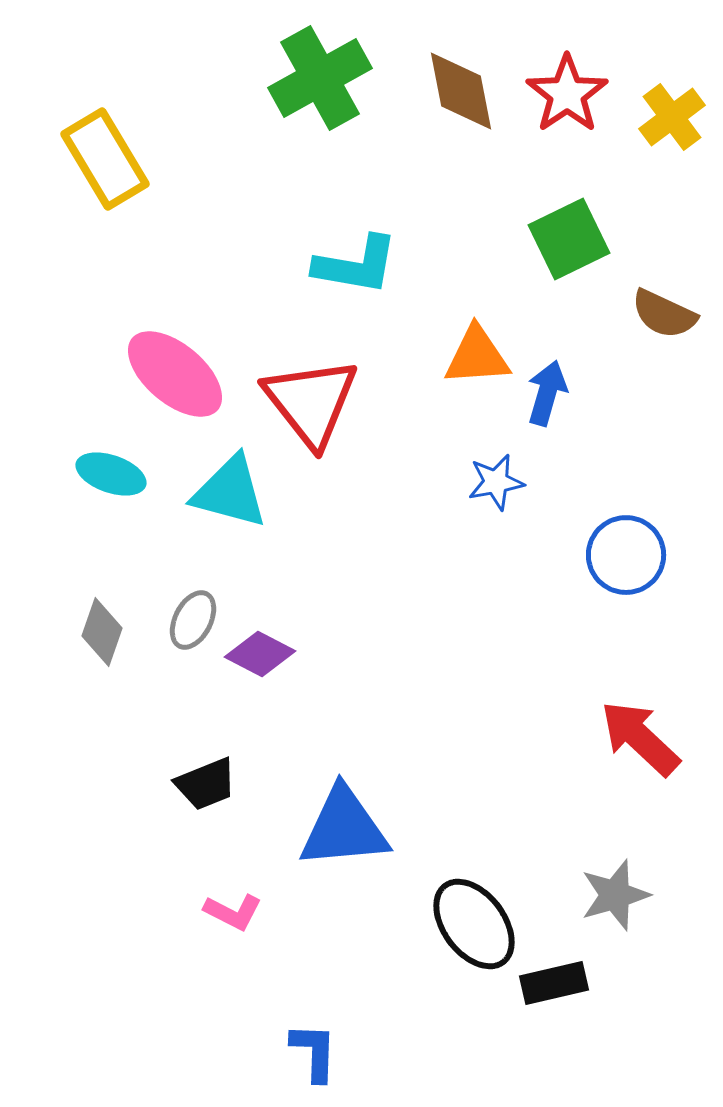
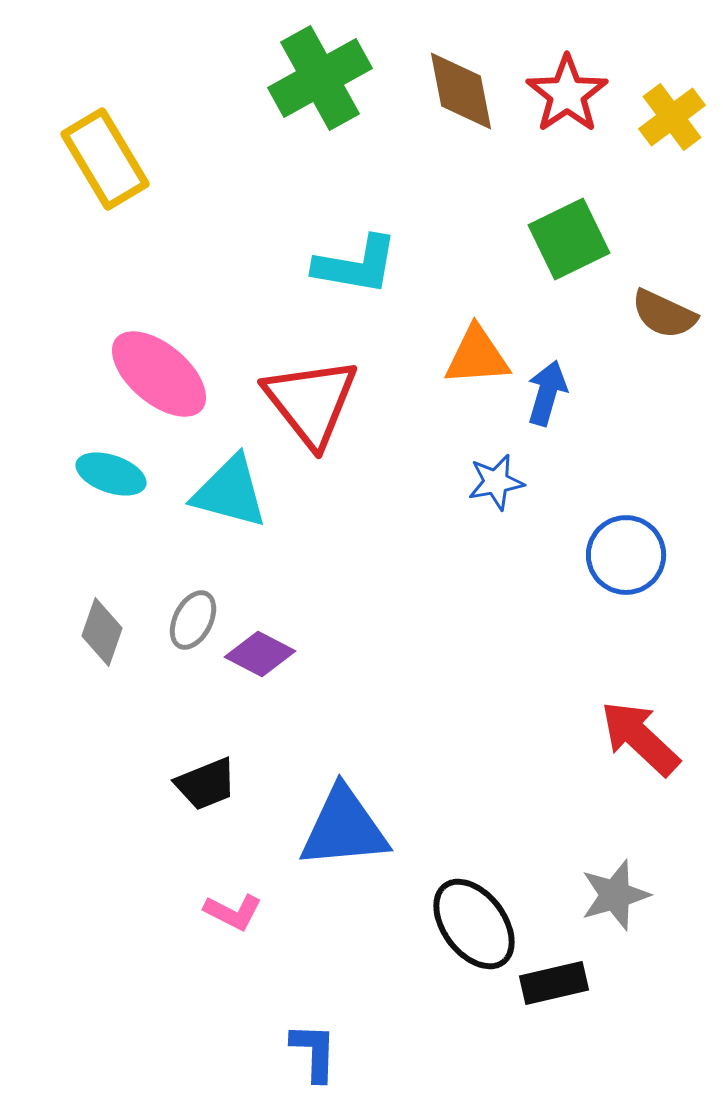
pink ellipse: moved 16 px left
